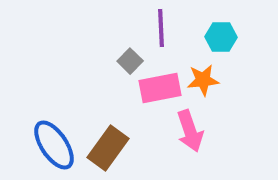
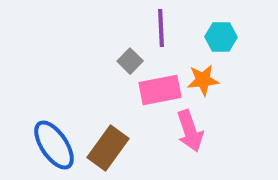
pink rectangle: moved 2 px down
